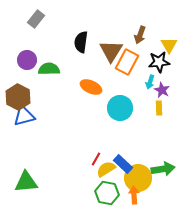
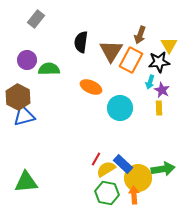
orange rectangle: moved 4 px right, 2 px up
